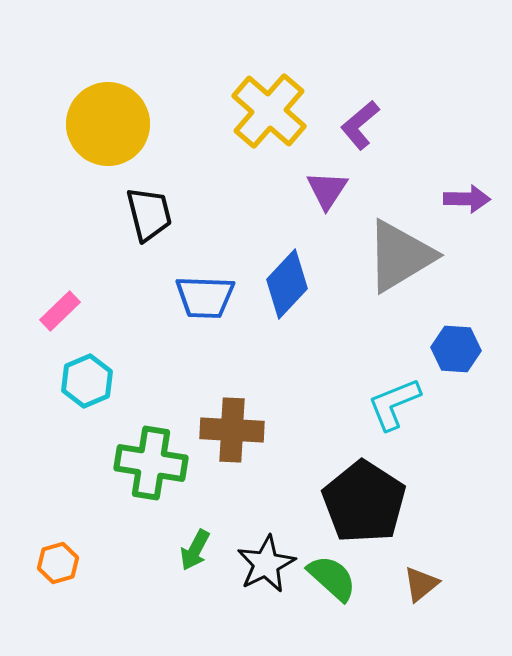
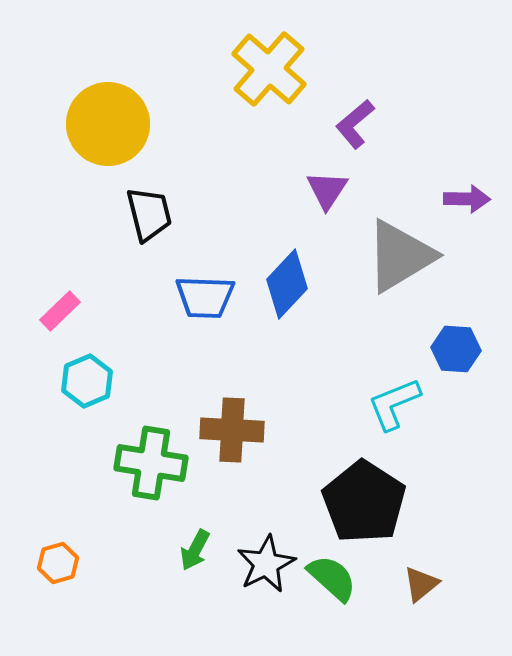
yellow cross: moved 42 px up
purple L-shape: moved 5 px left, 1 px up
